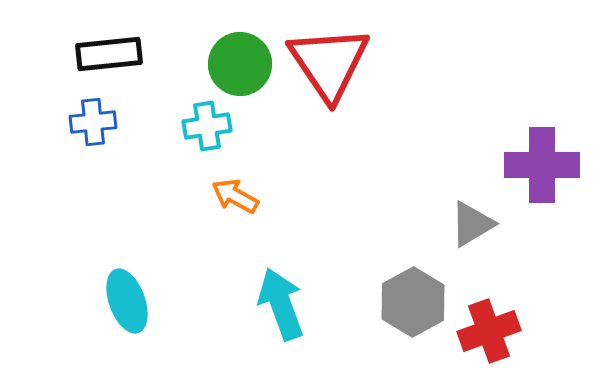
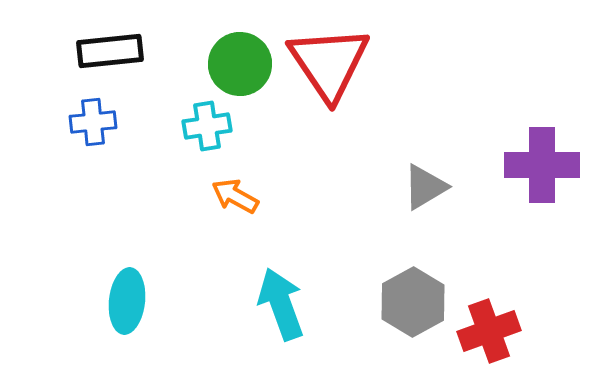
black rectangle: moved 1 px right, 3 px up
gray triangle: moved 47 px left, 37 px up
cyan ellipse: rotated 26 degrees clockwise
